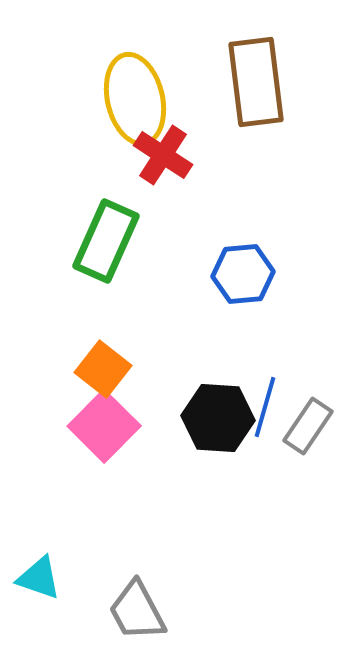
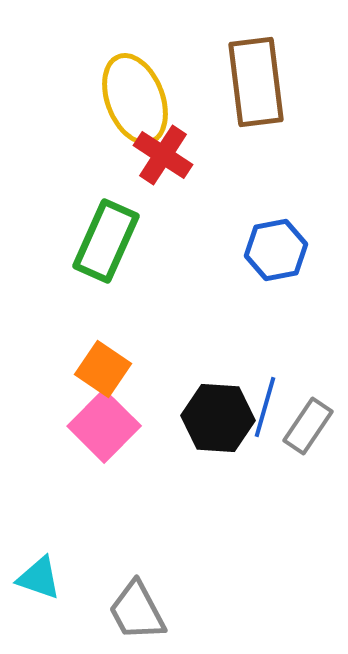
yellow ellipse: rotated 8 degrees counterclockwise
blue hexagon: moved 33 px right, 24 px up; rotated 6 degrees counterclockwise
orange square: rotated 4 degrees counterclockwise
